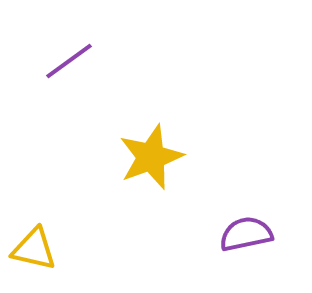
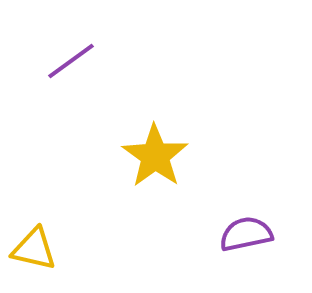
purple line: moved 2 px right
yellow star: moved 4 px right, 1 px up; rotated 16 degrees counterclockwise
